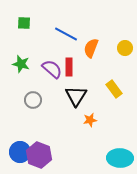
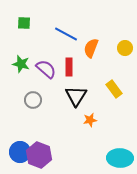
purple semicircle: moved 6 px left
